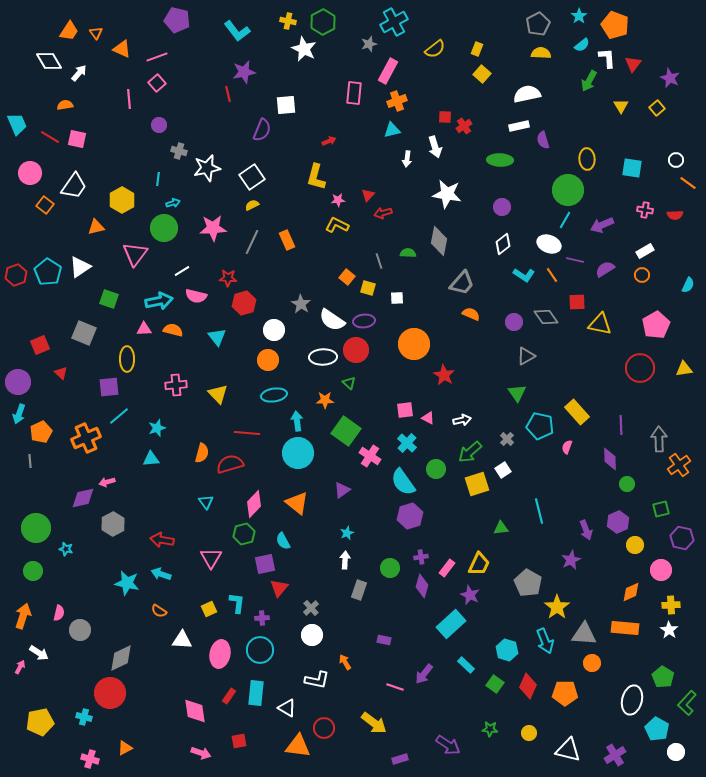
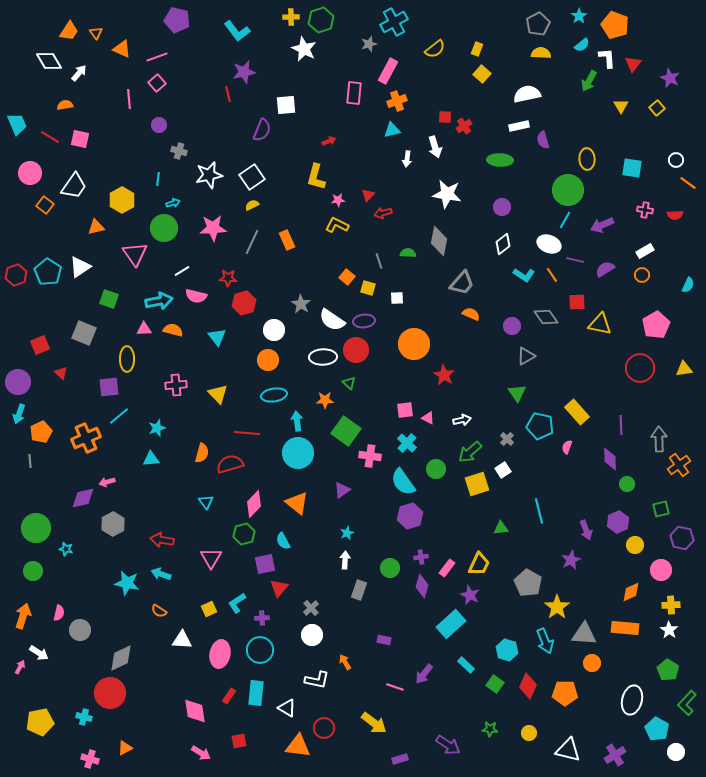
yellow cross at (288, 21): moved 3 px right, 4 px up; rotated 14 degrees counterclockwise
green hexagon at (323, 22): moved 2 px left, 2 px up; rotated 10 degrees clockwise
pink square at (77, 139): moved 3 px right
white star at (207, 168): moved 2 px right, 7 px down
pink triangle at (135, 254): rotated 12 degrees counterclockwise
purple circle at (514, 322): moved 2 px left, 4 px down
pink cross at (370, 456): rotated 25 degrees counterclockwise
cyan L-shape at (237, 603): rotated 130 degrees counterclockwise
green pentagon at (663, 677): moved 5 px right, 7 px up
pink arrow at (201, 753): rotated 12 degrees clockwise
